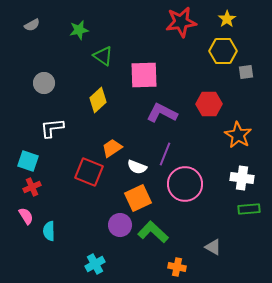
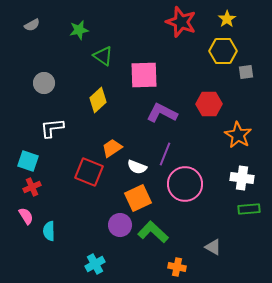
red star: rotated 28 degrees clockwise
